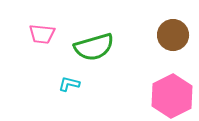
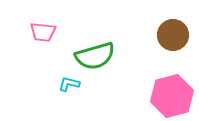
pink trapezoid: moved 1 px right, 2 px up
green semicircle: moved 1 px right, 9 px down
pink hexagon: rotated 12 degrees clockwise
